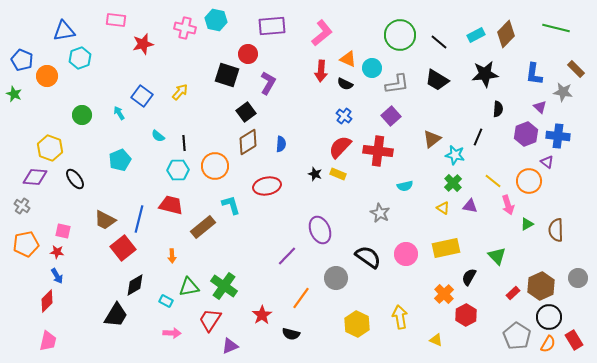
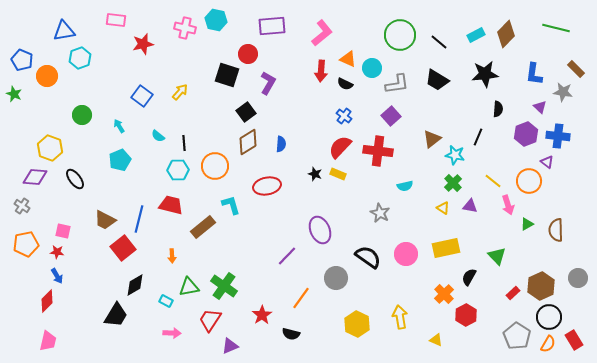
cyan arrow at (119, 113): moved 13 px down
